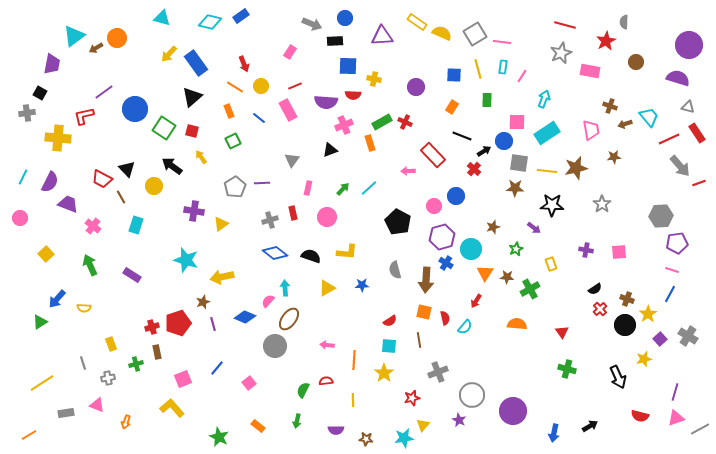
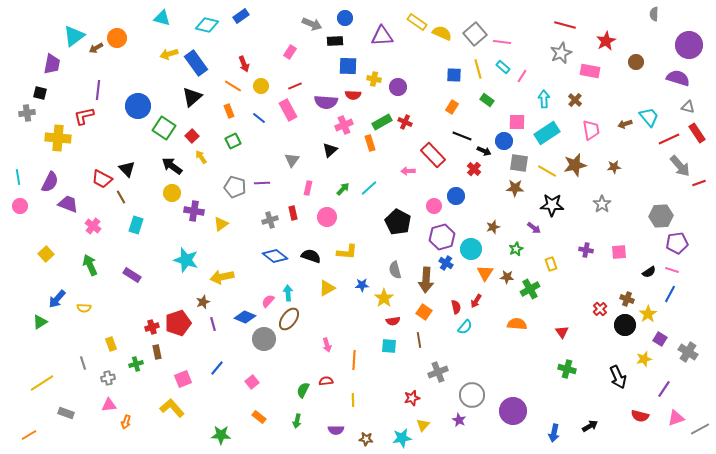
cyan diamond at (210, 22): moved 3 px left, 3 px down
gray semicircle at (624, 22): moved 30 px right, 8 px up
gray square at (475, 34): rotated 10 degrees counterclockwise
yellow arrow at (169, 54): rotated 30 degrees clockwise
cyan rectangle at (503, 67): rotated 56 degrees counterclockwise
orange line at (235, 87): moved 2 px left, 1 px up
purple circle at (416, 87): moved 18 px left
purple line at (104, 92): moved 6 px left, 2 px up; rotated 48 degrees counterclockwise
black square at (40, 93): rotated 16 degrees counterclockwise
cyan arrow at (544, 99): rotated 24 degrees counterclockwise
green rectangle at (487, 100): rotated 56 degrees counterclockwise
brown cross at (610, 106): moved 35 px left, 6 px up; rotated 24 degrees clockwise
blue circle at (135, 109): moved 3 px right, 3 px up
red square at (192, 131): moved 5 px down; rotated 32 degrees clockwise
black triangle at (330, 150): rotated 21 degrees counterclockwise
black arrow at (484, 151): rotated 56 degrees clockwise
brown star at (614, 157): moved 10 px down
brown star at (576, 168): moved 1 px left, 3 px up
yellow line at (547, 171): rotated 24 degrees clockwise
cyan line at (23, 177): moved 5 px left; rotated 35 degrees counterclockwise
yellow circle at (154, 186): moved 18 px right, 7 px down
gray pentagon at (235, 187): rotated 25 degrees counterclockwise
pink circle at (20, 218): moved 12 px up
blue diamond at (275, 253): moved 3 px down
cyan arrow at (285, 288): moved 3 px right, 5 px down
black semicircle at (595, 289): moved 54 px right, 17 px up
orange square at (424, 312): rotated 21 degrees clockwise
red semicircle at (445, 318): moved 11 px right, 11 px up
red semicircle at (390, 321): moved 3 px right; rotated 24 degrees clockwise
gray cross at (688, 336): moved 16 px down
purple square at (660, 339): rotated 16 degrees counterclockwise
pink arrow at (327, 345): rotated 112 degrees counterclockwise
gray circle at (275, 346): moved 11 px left, 7 px up
yellow star at (384, 373): moved 75 px up
pink square at (249, 383): moved 3 px right, 1 px up
purple line at (675, 392): moved 11 px left, 3 px up; rotated 18 degrees clockwise
pink triangle at (97, 405): moved 12 px right; rotated 28 degrees counterclockwise
gray rectangle at (66, 413): rotated 28 degrees clockwise
orange rectangle at (258, 426): moved 1 px right, 9 px up
green star at (219, 437): moved 2 px right, 2 px up; rotated 24 degrees counterclockwise
cyan star at (404, 438): moved 2 px left
